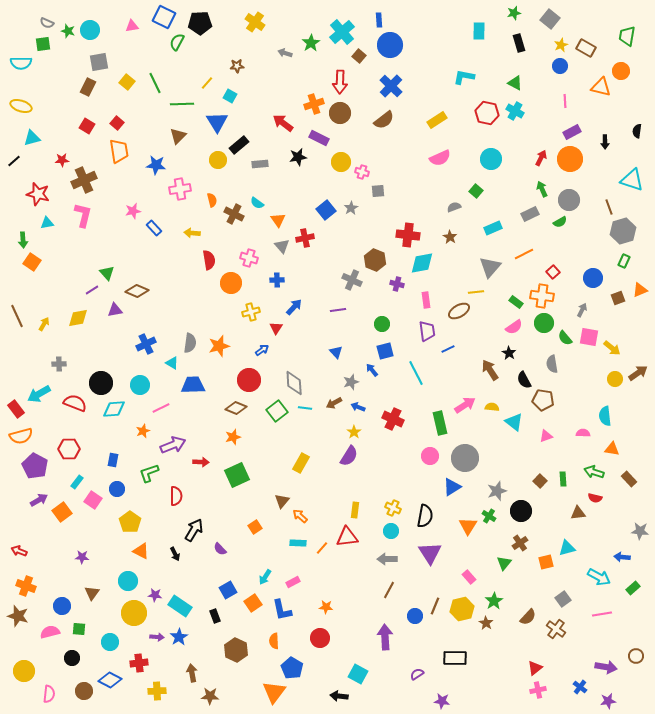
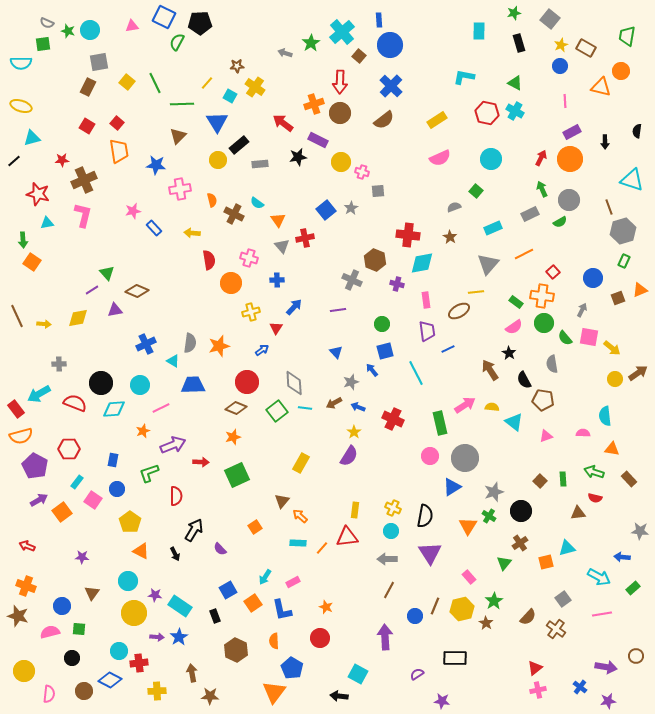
yellow cross at (255, 22): moved 65 px down
purple rectangle at (319, 138): moved 1 px left, 2 px down
gray triangle at (490, 267): moved 2 px left, 3 px up
yellow arrow at (44, 324): rotated 64 degrees clockwise
cyan triangle at (172, 363): moved 1 px right, 2 px up
red circle at (249, 380): moved 2 px left, 2 px down
gray star at (497, 491): moved 3 px left, 1 px down
red arrow at (19, 551): moved 8 px right, 5 px up
orange star at (326, 607): rotated 16 degrees clockwise
cyan circle at (110, 642): moved 9 px right, 9 px down
